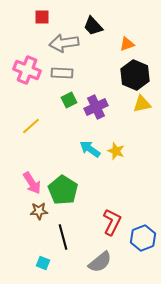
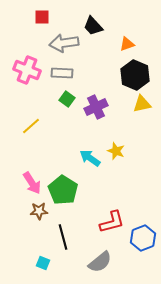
green square: moved 2 px left, 1 px up; rotated 28 degrees counterclockwise
cyan arrow: moved 9 px down
red L-shape: rotated 48 degrees clockwise
